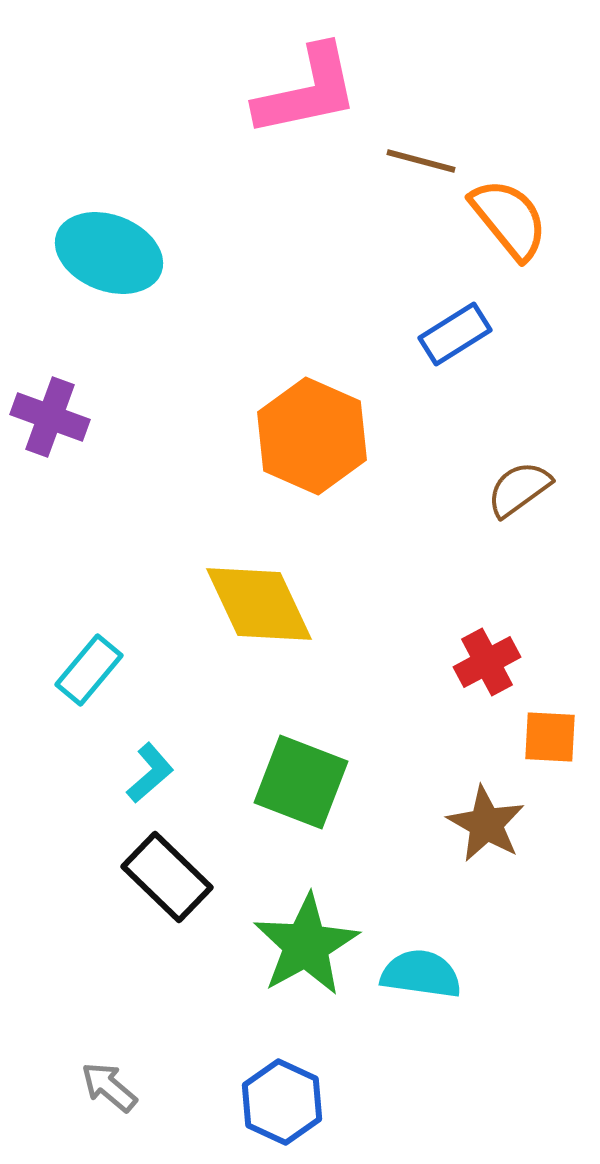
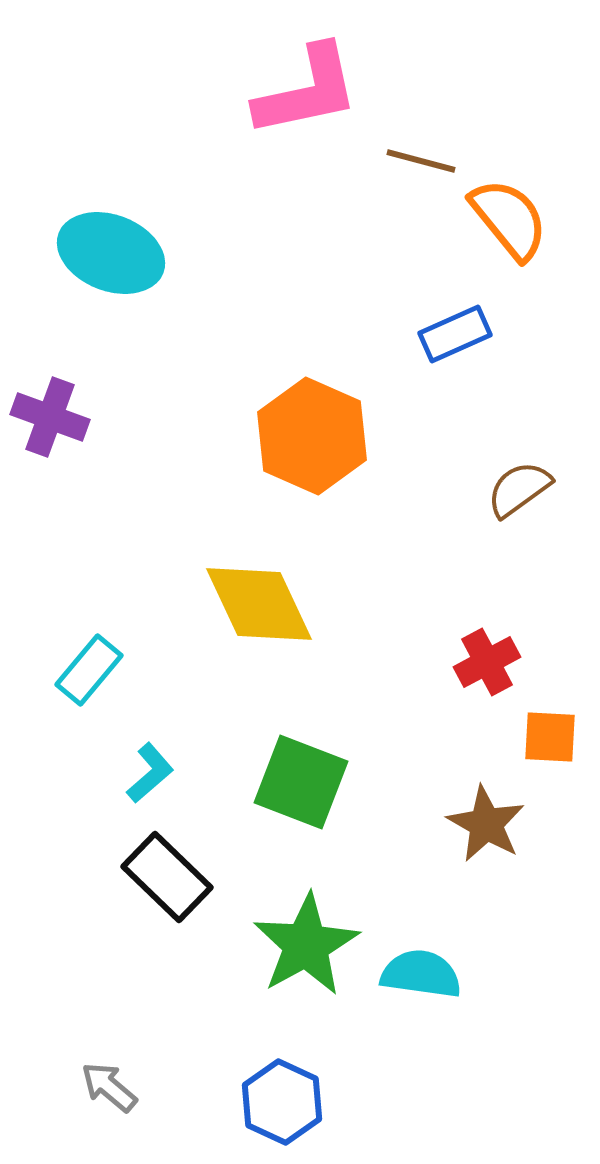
cyan ellipse: moved 2 px right
blue rectangle: rotated 8 degrees clockwise
